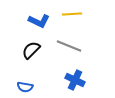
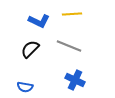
black semicircle: moved 1 px left, 1 px up
